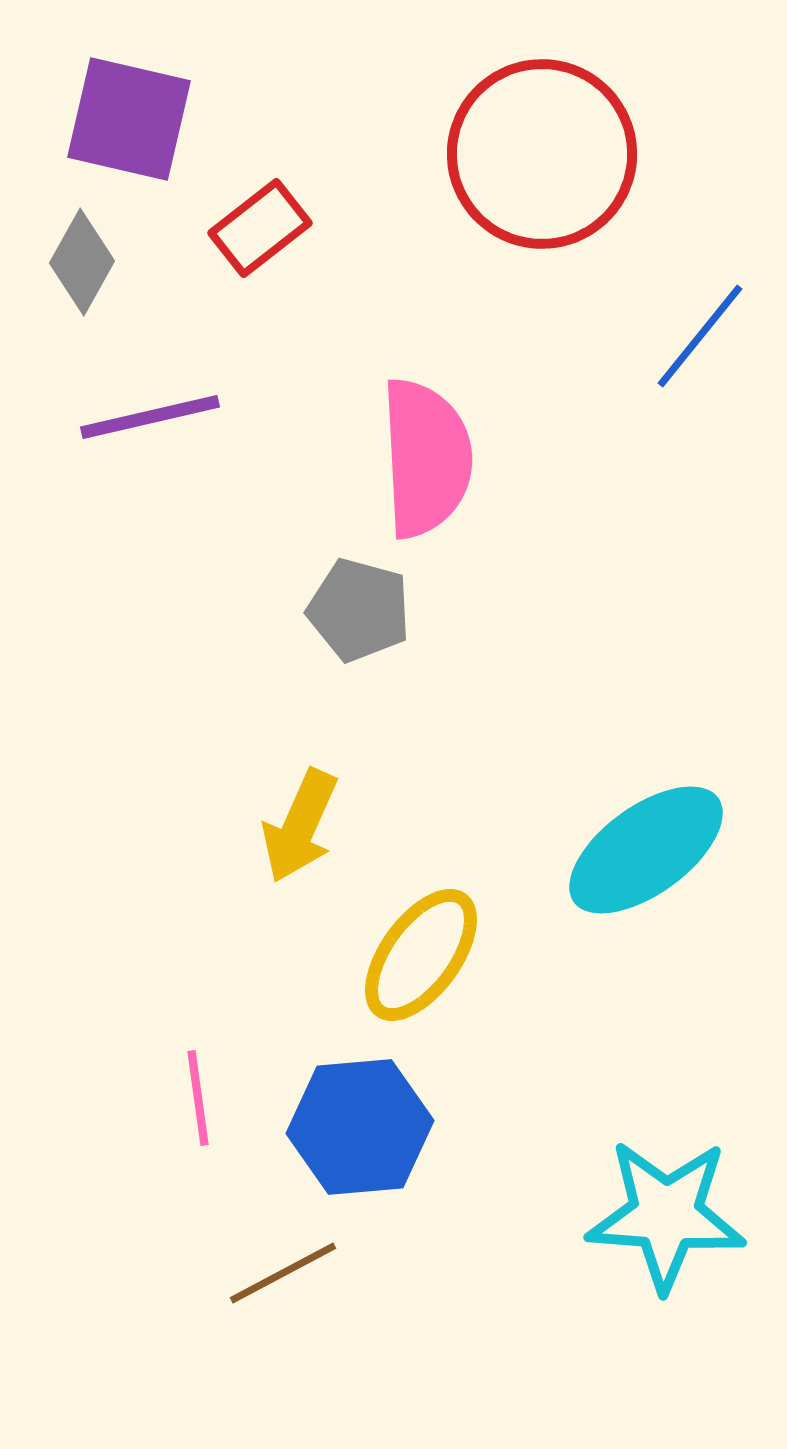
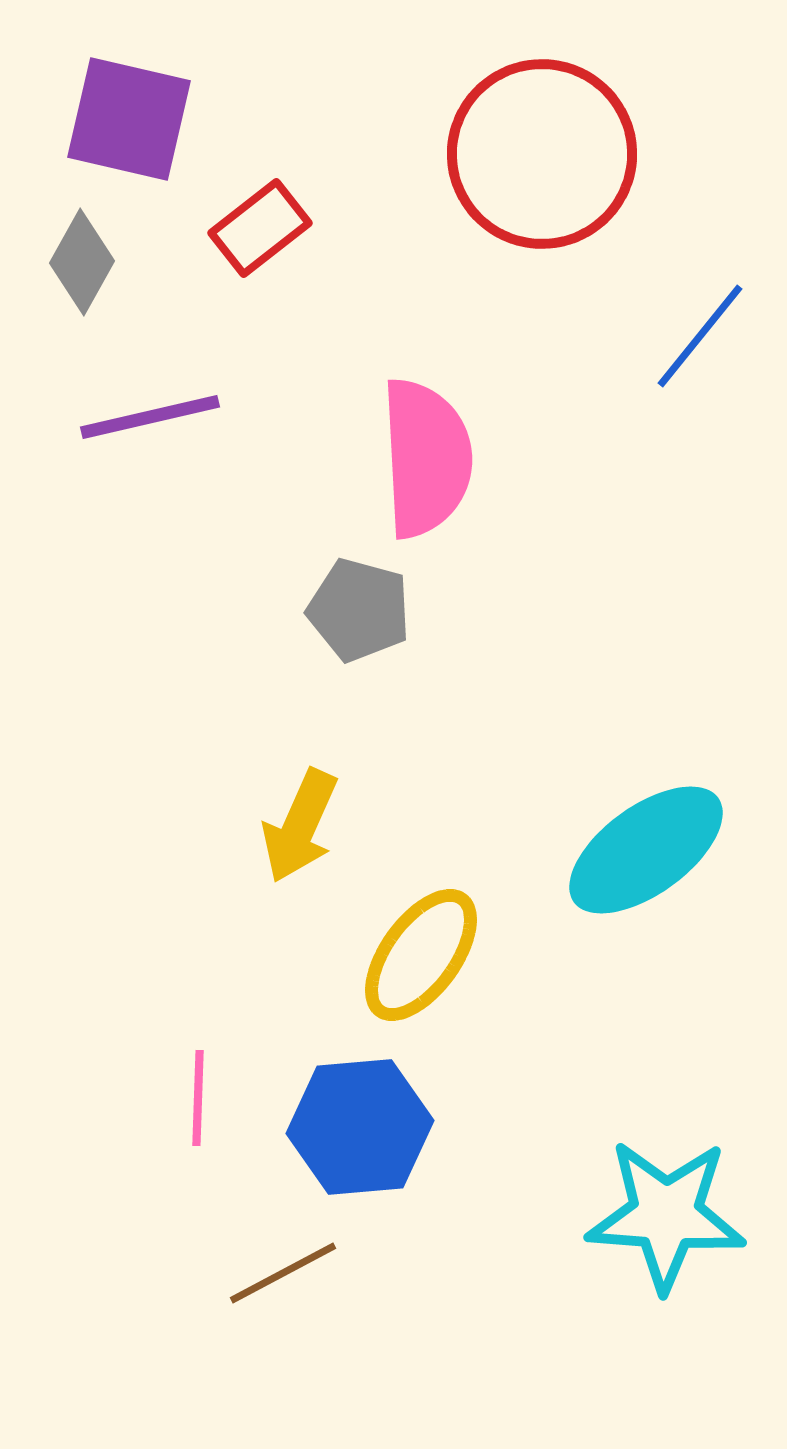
pink line: rotated 10 degrees clockwise
